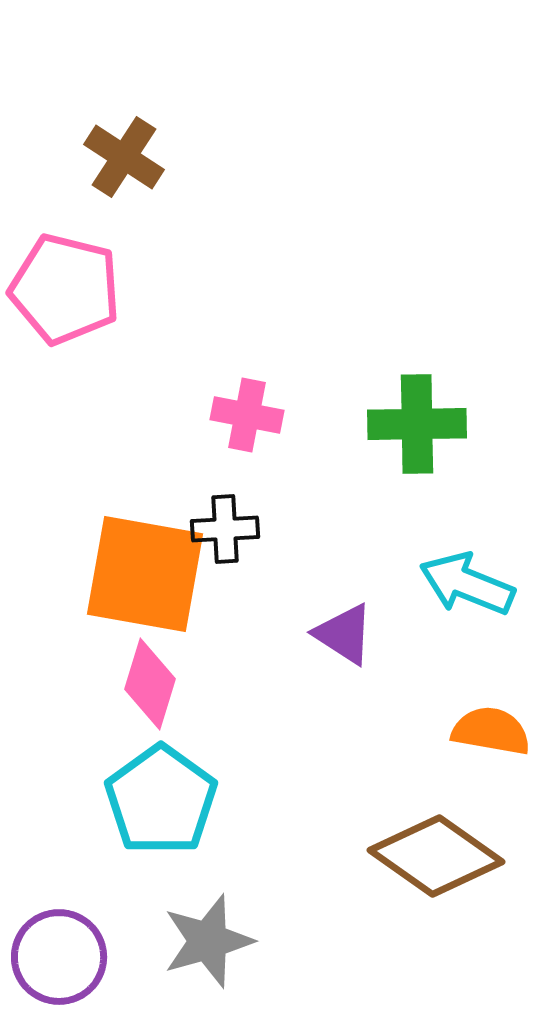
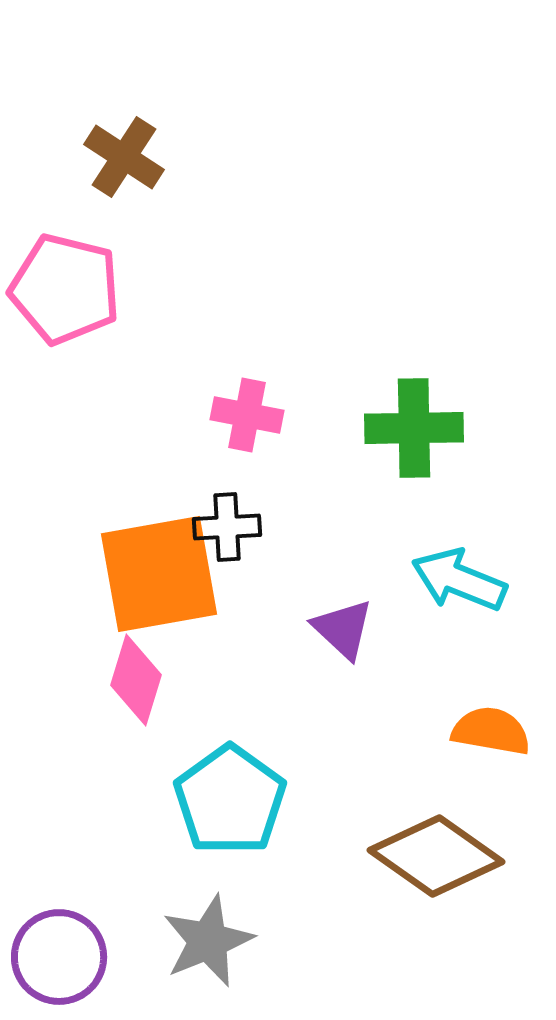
green cross: moved 3 px left, 4 px down
black cross: moved 2 px right, 2 px up
orange square: moved 14 px right; rotated 20 degrees counterclockwise
cyan arrow: moved 8 px left, 4 px up
purple triangle: moved 1 px left, 5 px up; rotated 10 degrees clockwise
pink diamond: moved 14 px left, 4 px up
cyan pentagon: moved 69 px right
gray star: rotated 6 degrees counterclockwise
